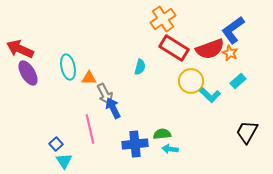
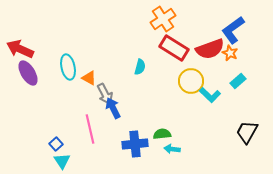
orange triangle: rotated 28 degrees clockwise
cyan arrow: moved 2 px right
cyan triangle: moved 2 px left
